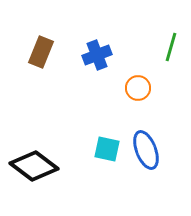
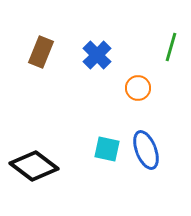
blue cross: rotated 24 degrees counterclockwise
